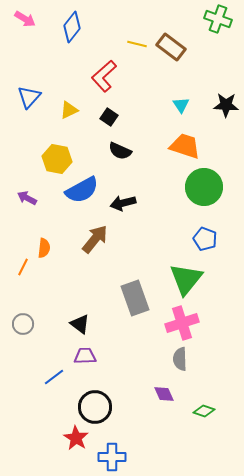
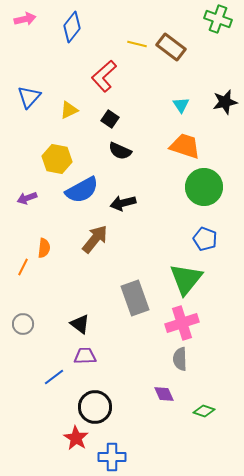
pink arrow: rotated 45 degrees counterclockwise
black star: moved 1 px left, 3 px up; rotated 15 degrees counterclockwise
black square: moved 1 px right, 2 px down
purple arrow: rotated 48 degrees counterclockwise
